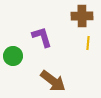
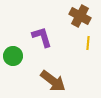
brown cross: moved 2 px left; rotated 30 degrees clockwise
